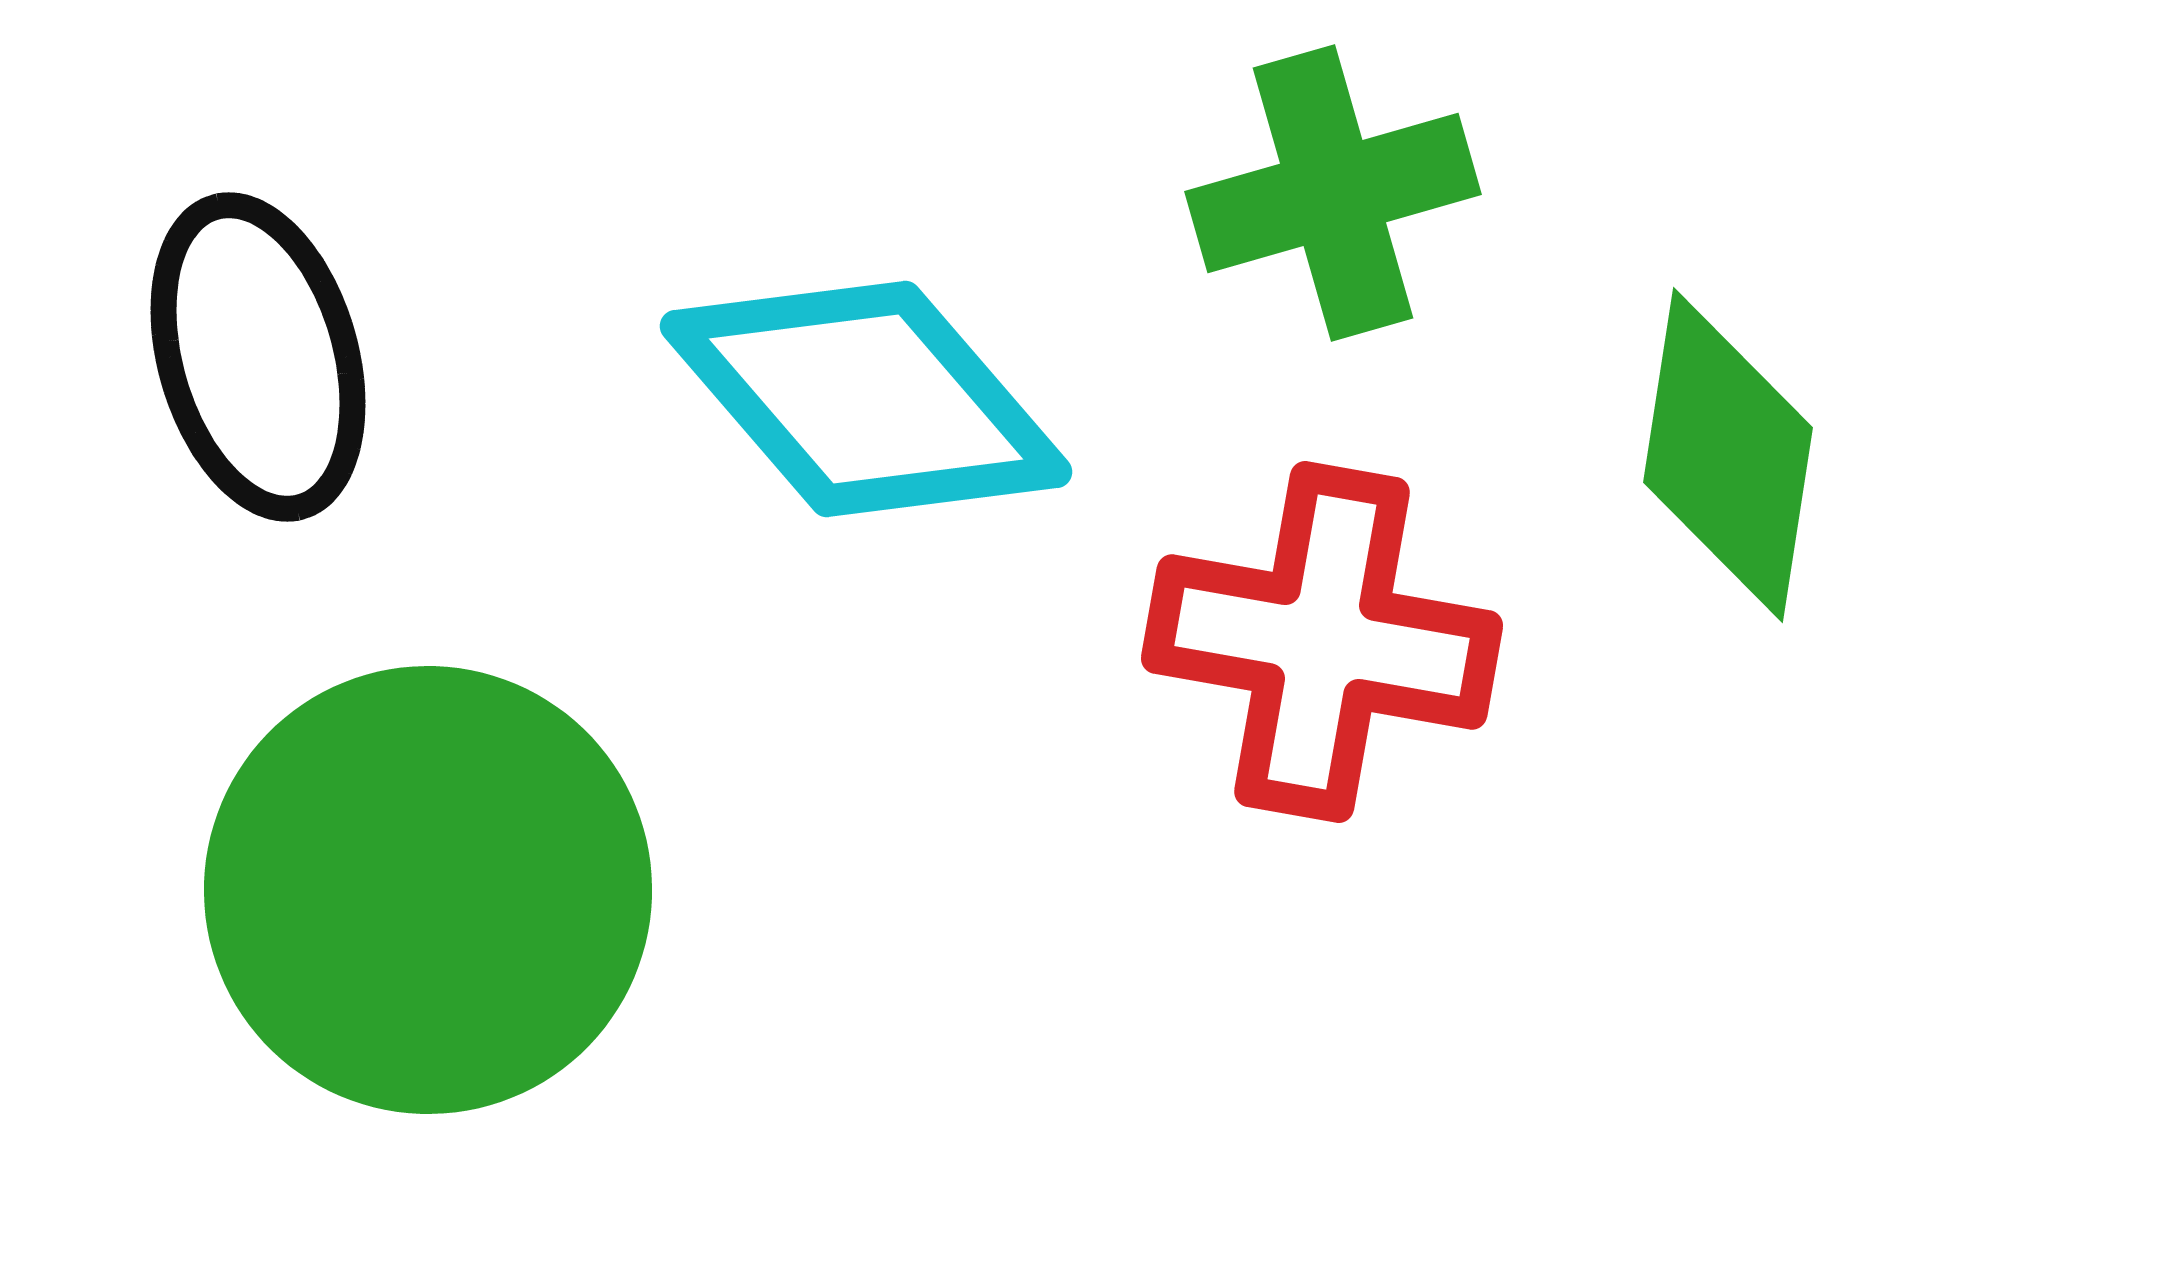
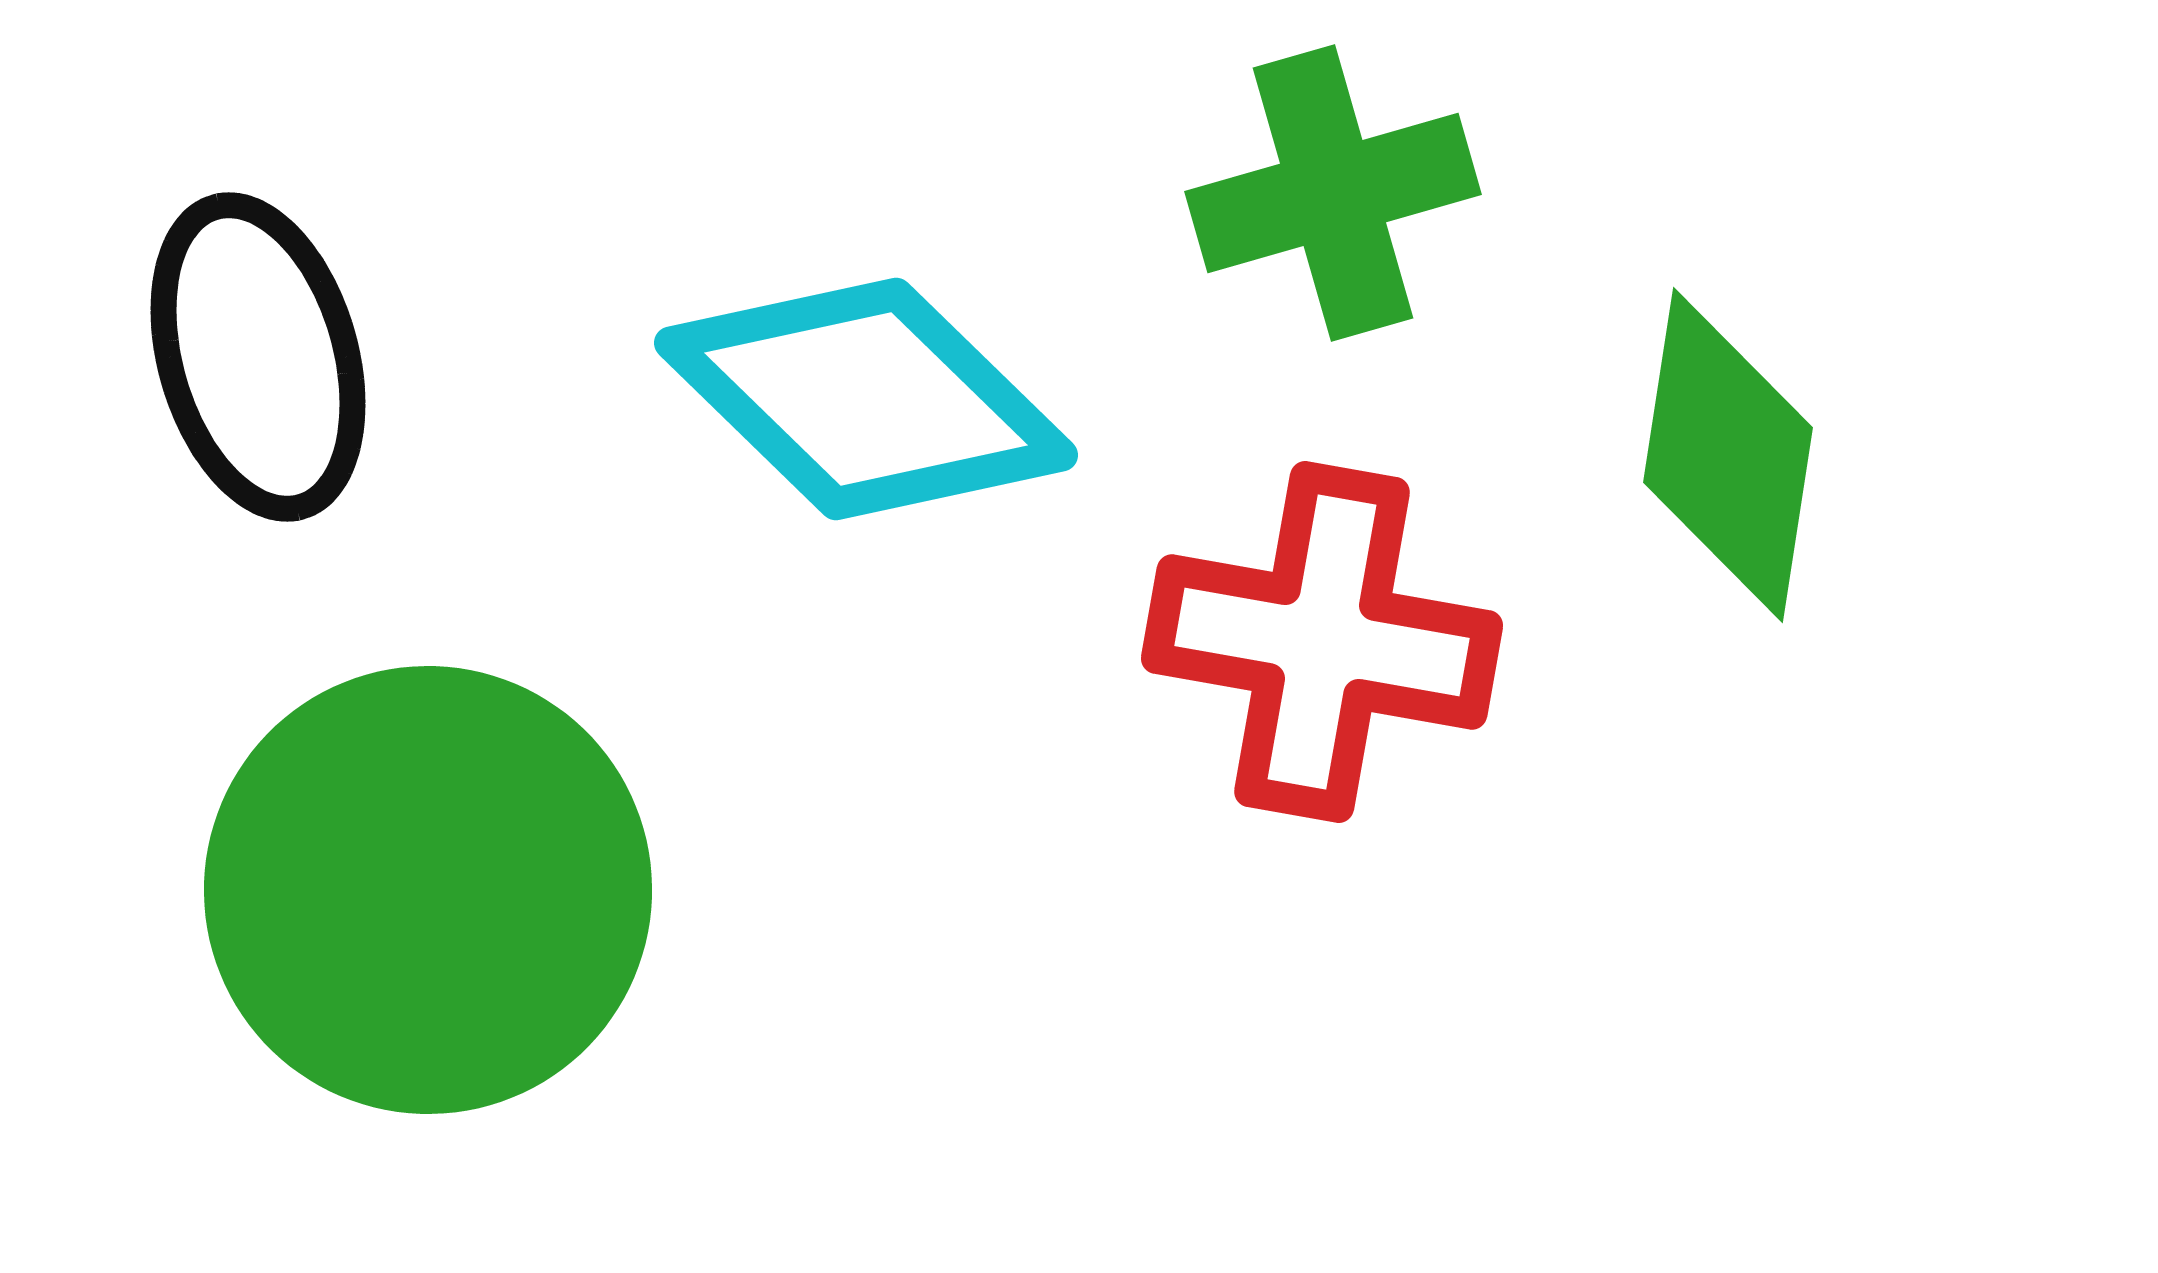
cyan diamond: rotated 5 degrees counterclockwise
